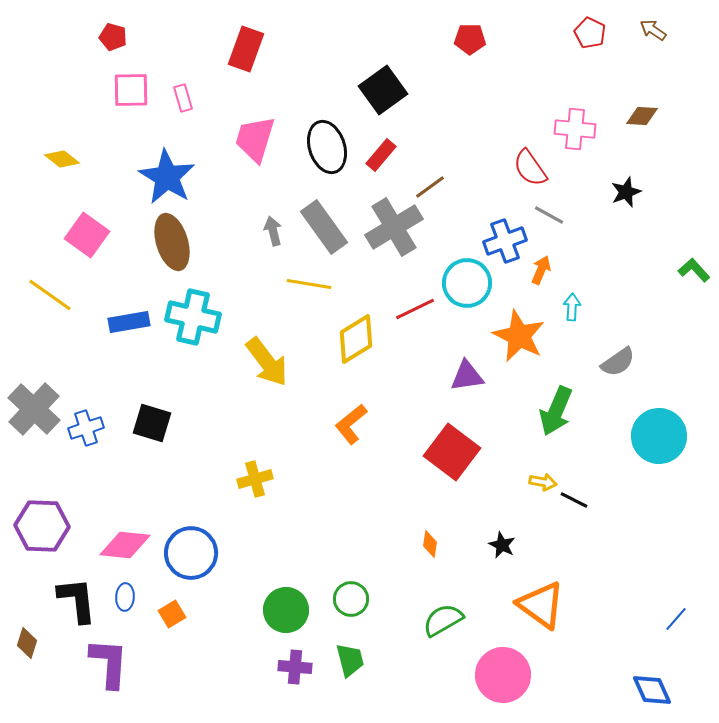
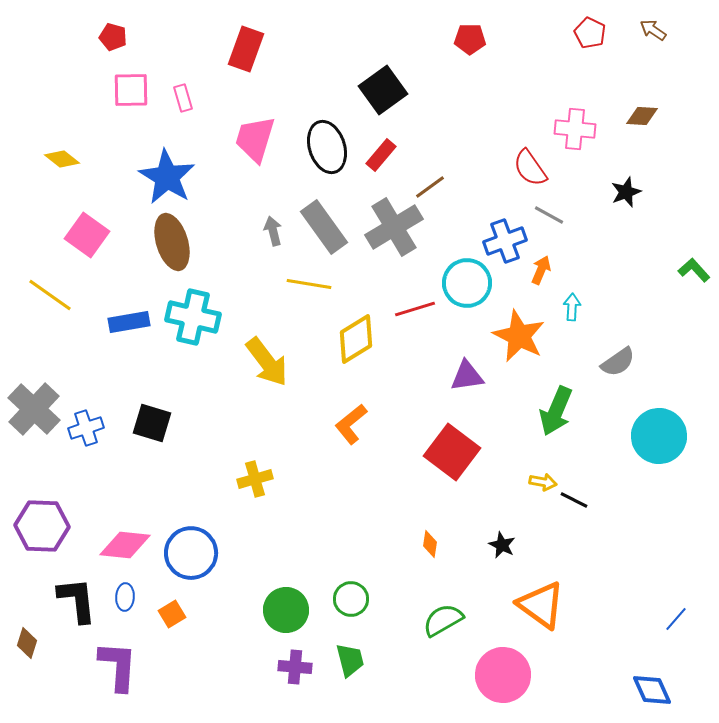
red line at (415, 309): rotated 9 degrees clockwise
purple L-shape at (109, 663): moved 9 px right, 3 px down
